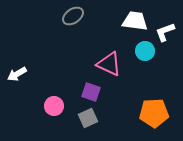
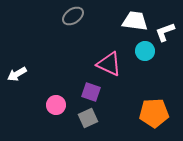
pink circle: moved 2 px right, 1 px up
